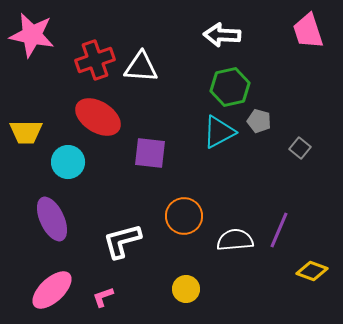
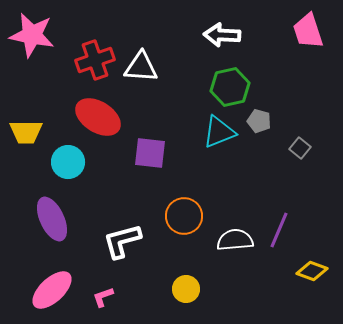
cyan triangle: rotated 6 degrees clockwise
